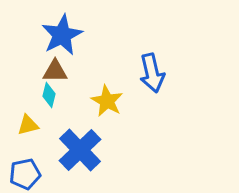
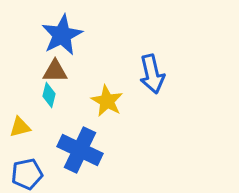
blue arrow: moved 1 px down
yellow triangle: moved 8 px left, 2 px down
blue cross: rotated 21 degrees counterclockwise
blue pentagon: moved 2 px right
